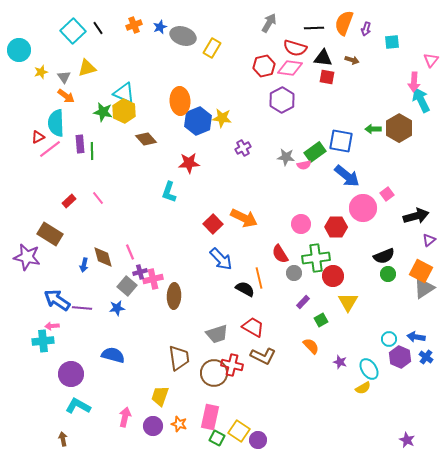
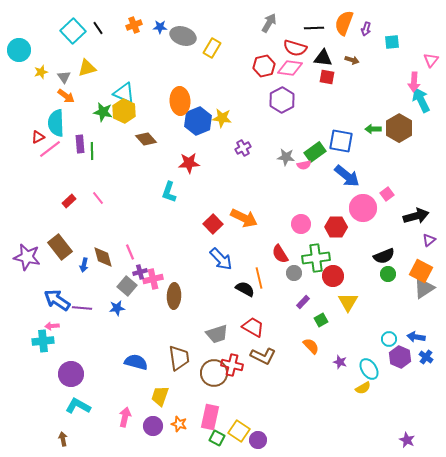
blue star at (160, 27): rotated 24 degrees clockwise
brown rectangle at (50, 234): moved 10 px right, 13 px down; rotated 20 degrees clockwise
blue semicircle at (113, 355): moved 23 px right, 7 px down
